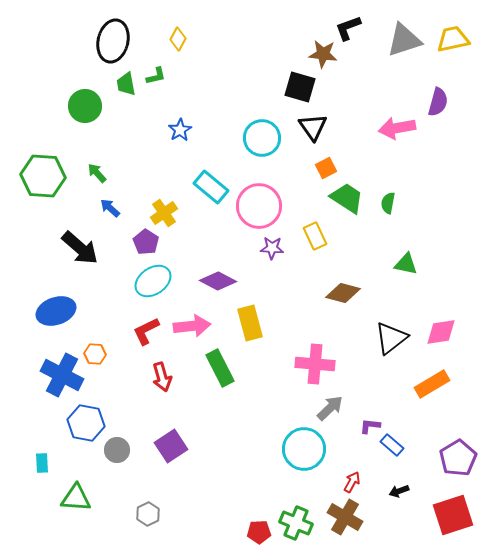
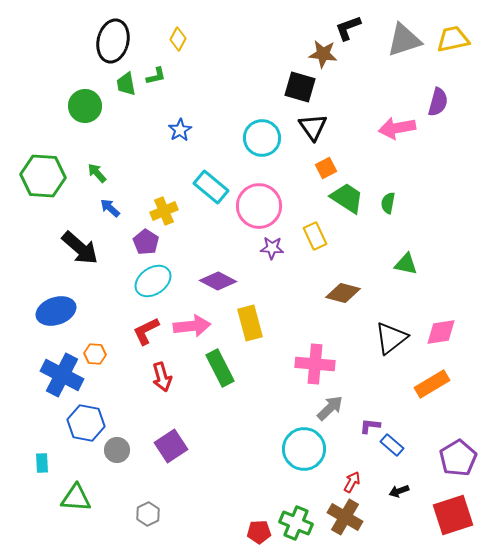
yellow cross at (164, 213): moved 2 px up; rotated 12 degrees clockwise
